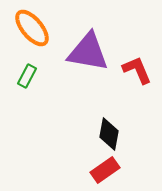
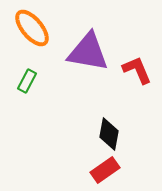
green rectangle: moved 5 px down
